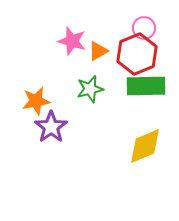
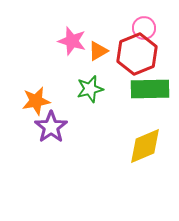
green rectangle: moved 4 px right, 3 px down
